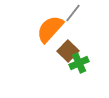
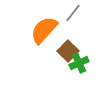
orange semicircle: moved 6 px left, 1 px down
